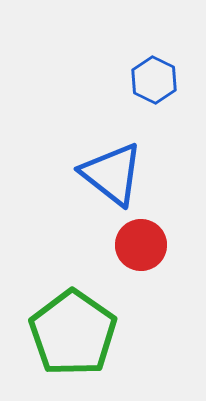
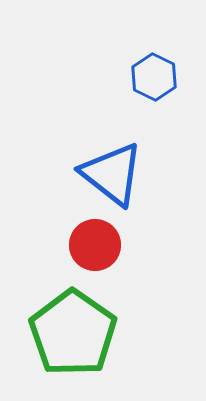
blue hexagon: moved 3 px up
red circle: moved 46 px left
